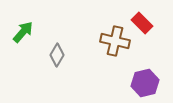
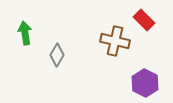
red rectangle: moved 2 px right, 3 px up
green arrow: moved 2 px right, 1 px down; rotated 50 degrees counterclockwise
purple hexagon: rotated 20 degrees counterclockwise
